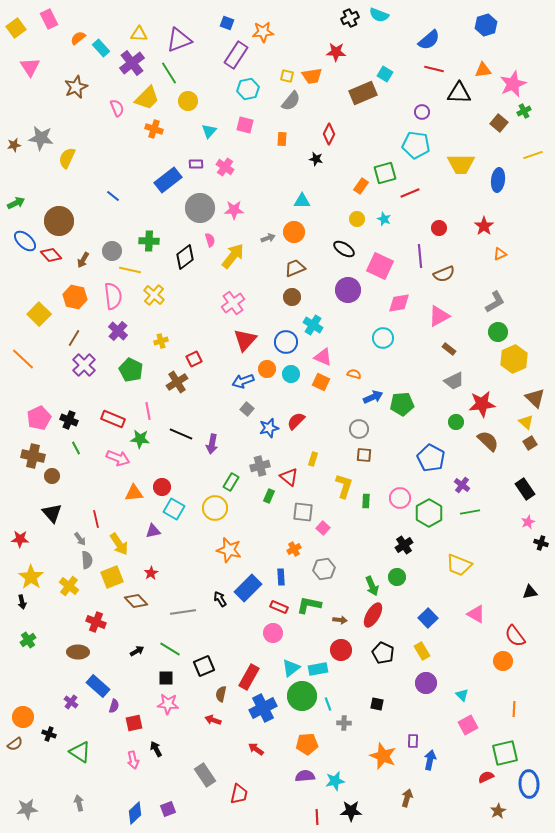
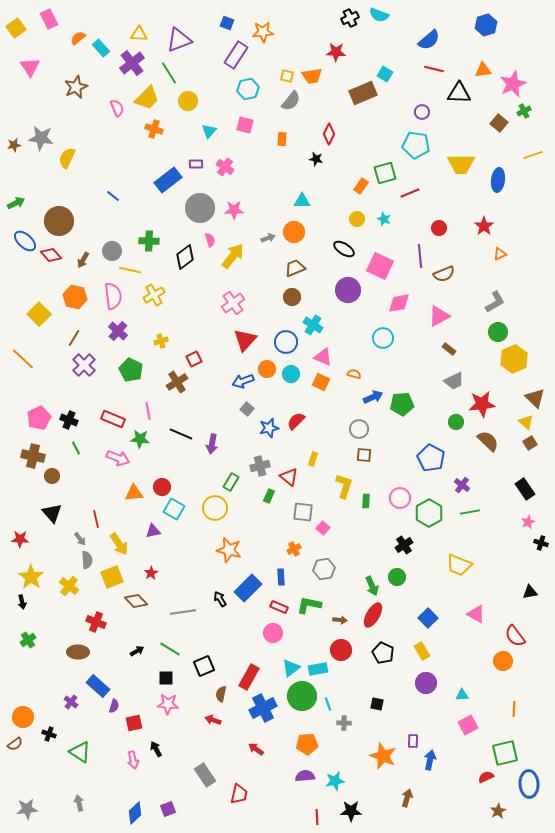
yellow cross at (154, 295): rotated 20 degrees clockwise
cyan triangle at (462, 695): rotated 48 degrees counterclockwise
